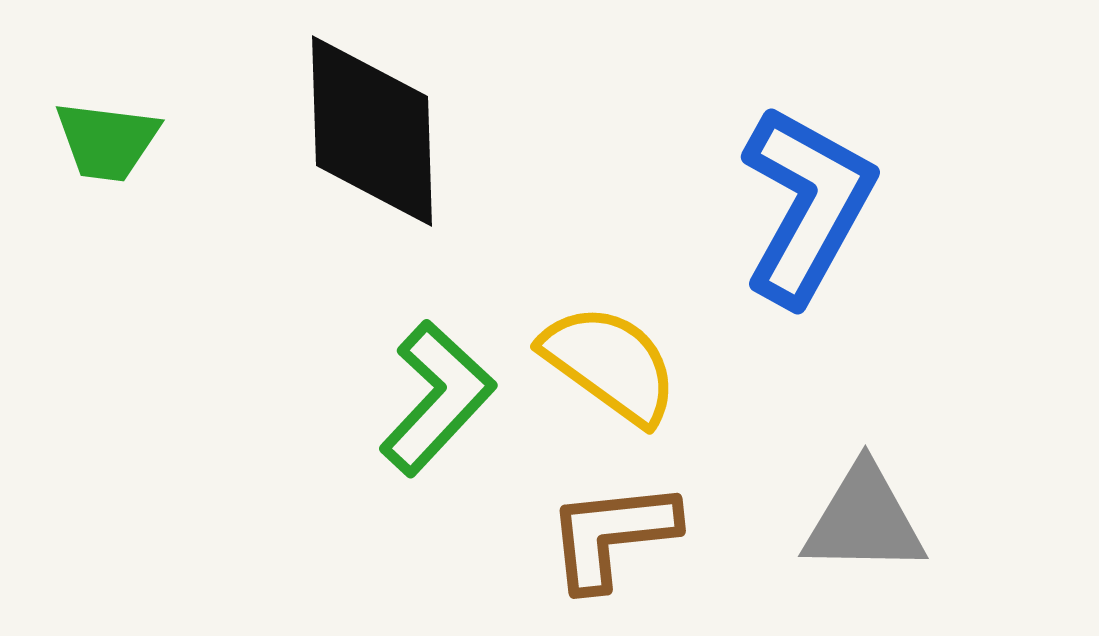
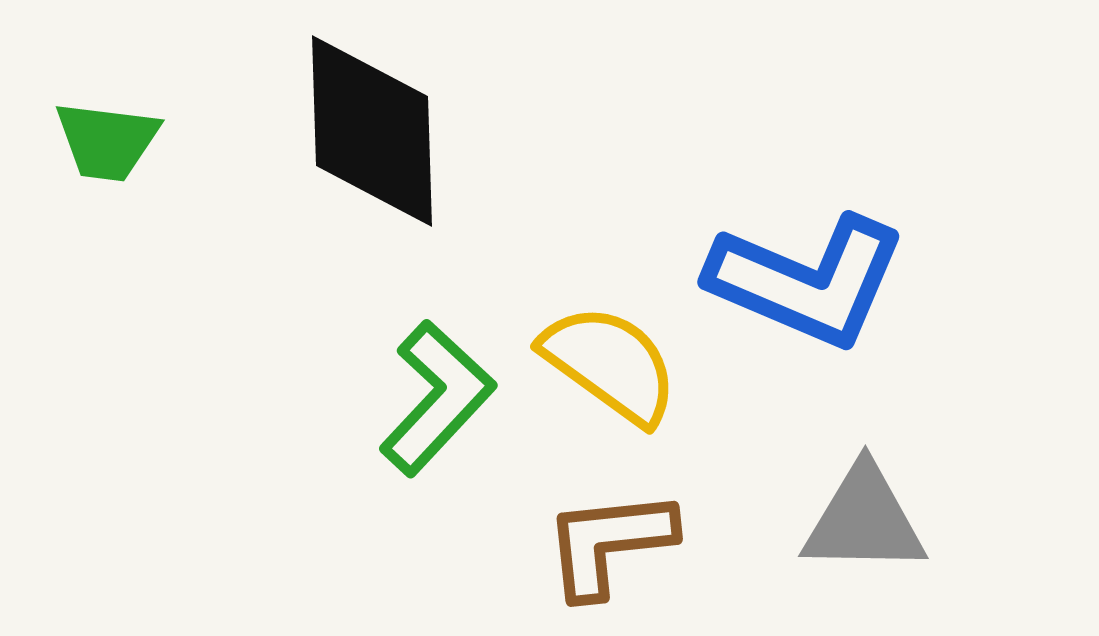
blue L-shape: moved 76 px down; rotated 84 degrees clockwise
brown L-shape: moved 3 px left, 8 px down
